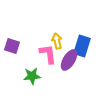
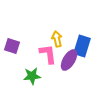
yellow arrow: moved 2 px up
